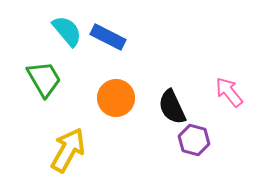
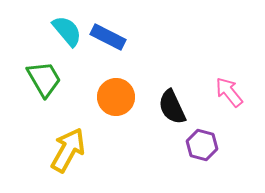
orange circle: moved 1 px up
purple hexagon: moved 8 px right, 5 px down
